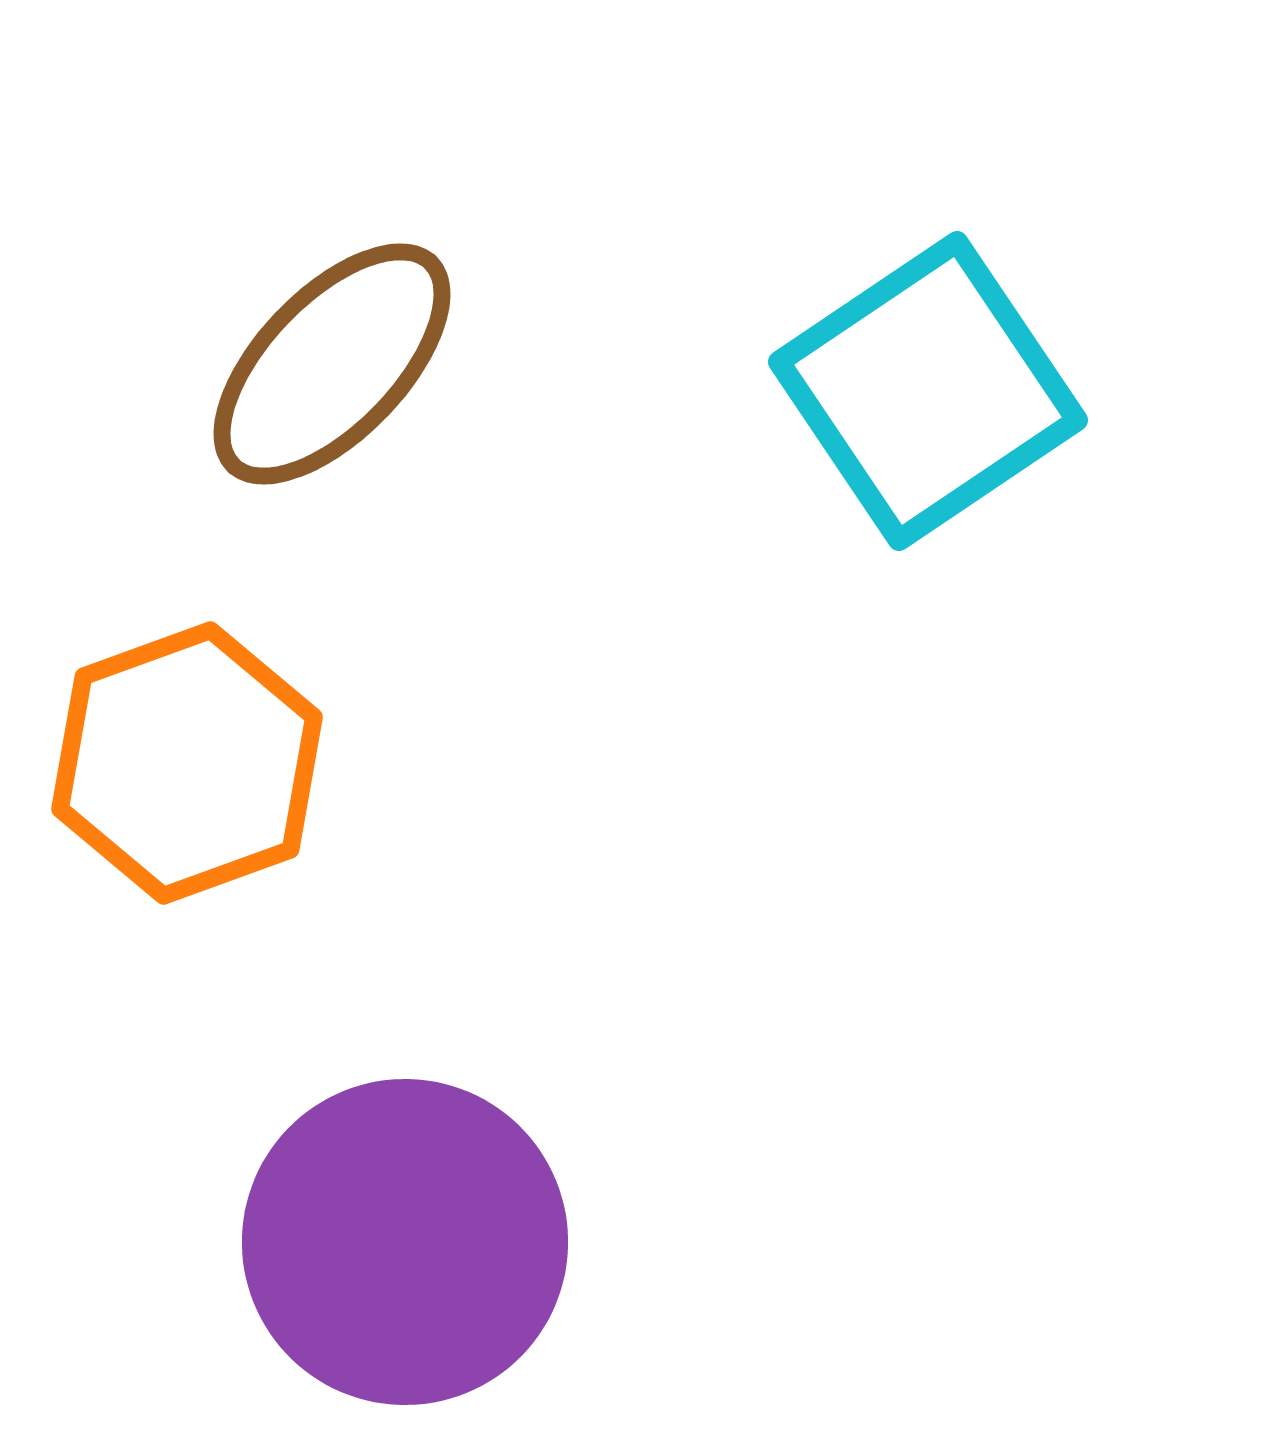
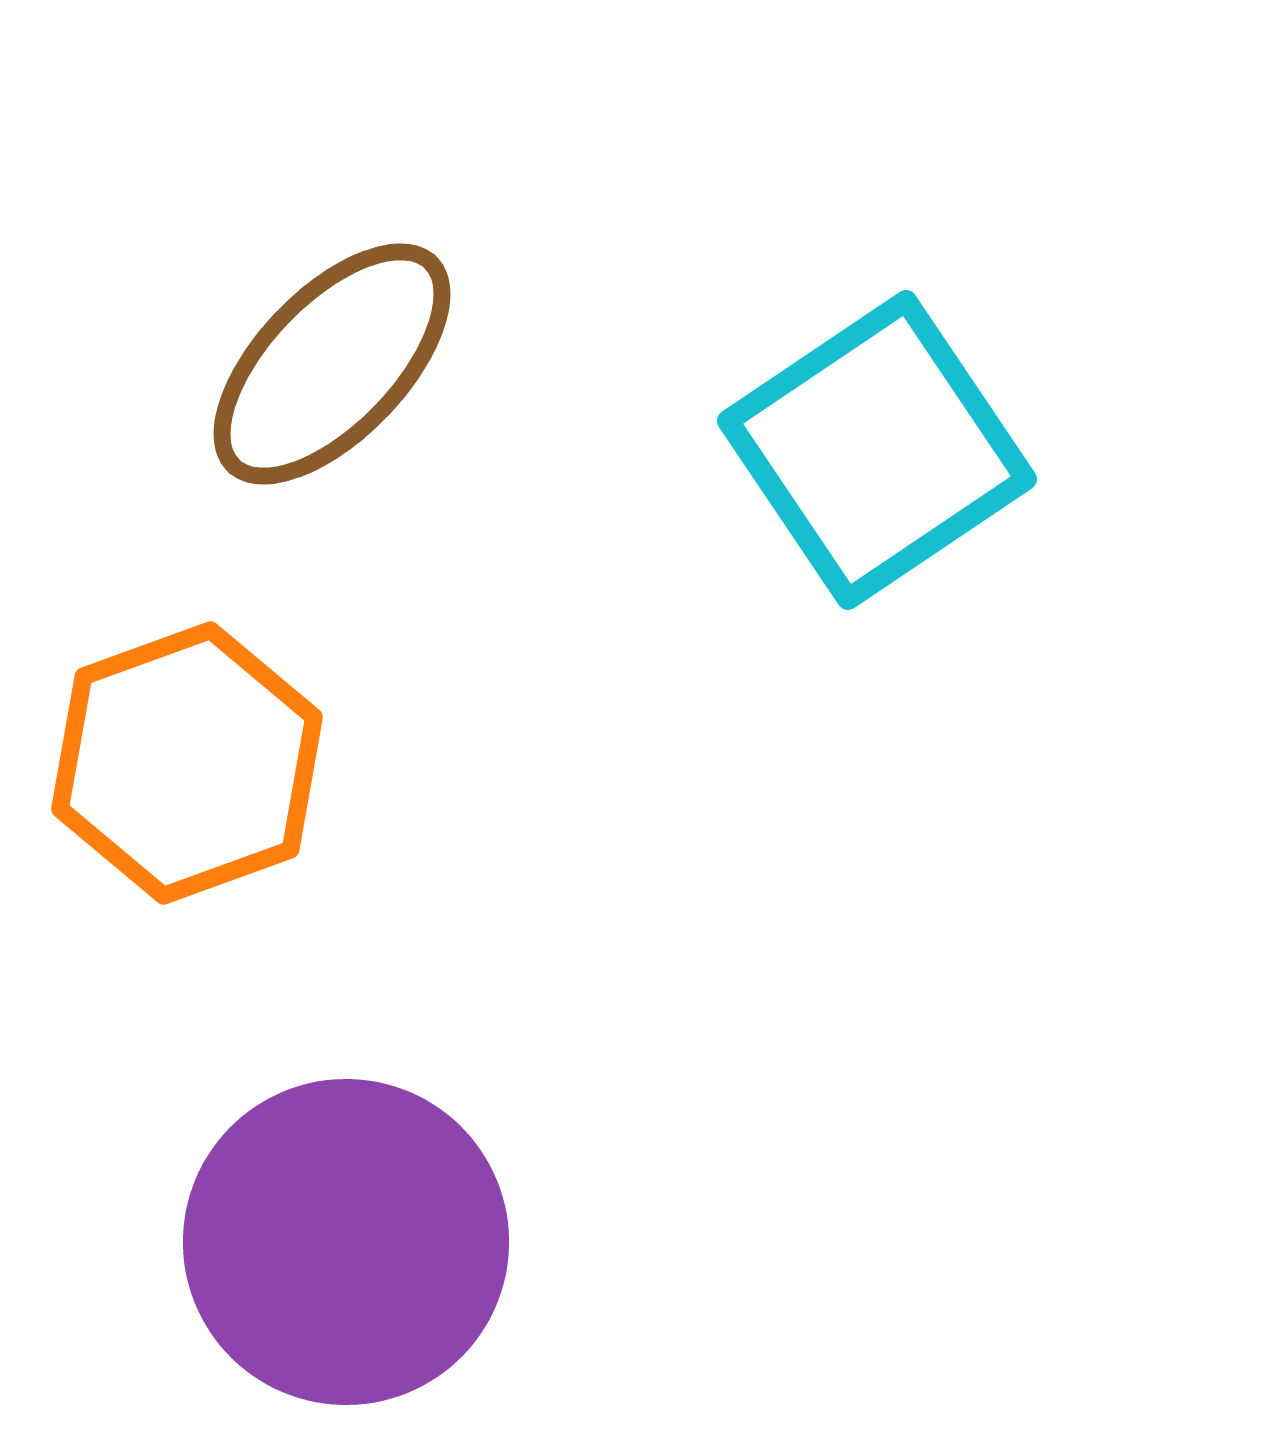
cyan square: moved 51 px left, 59 px down
purple circle: moved 59 px left
